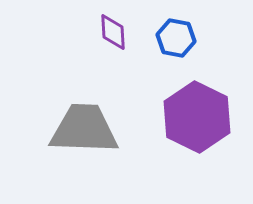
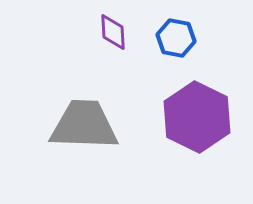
gray trapezoid: moved 4 px up
